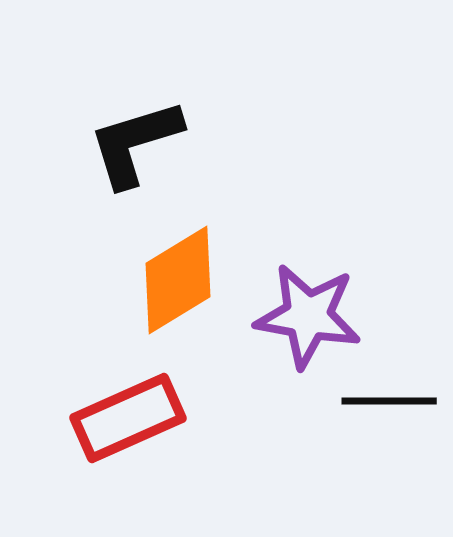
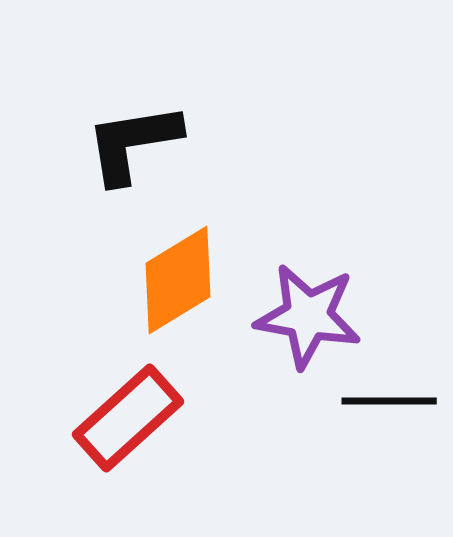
black L-shape: moved 2 px left; rotated 8 degrees clockwise
red rectangle: rotated 18 degrees counterclockwise
